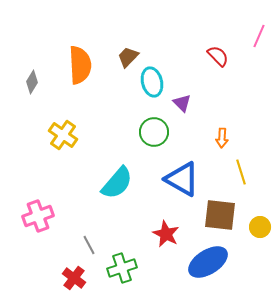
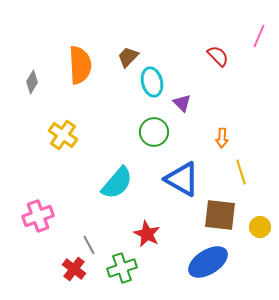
red star: moved 19 px left
red cross: moved 9 px up
